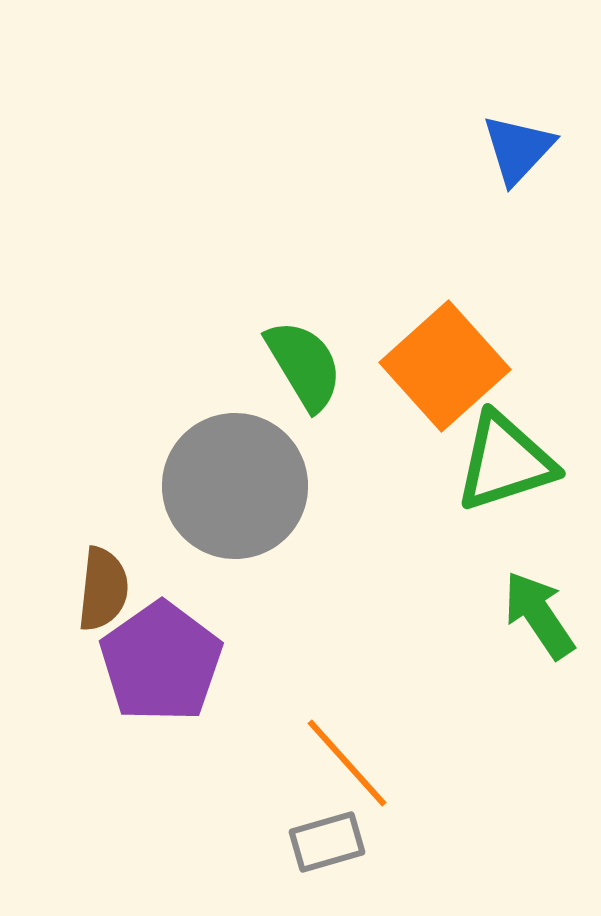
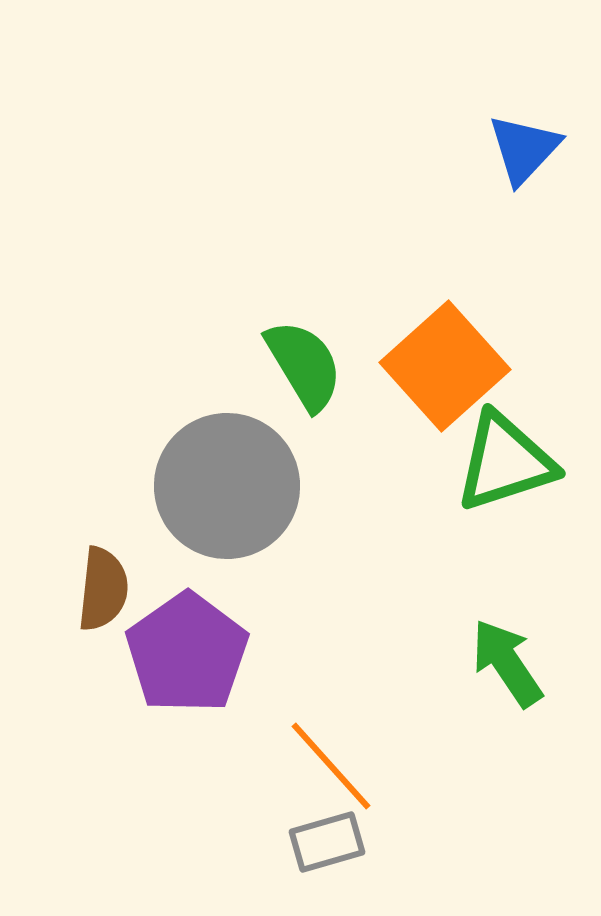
blue triangle: moved 6 px right
gray circle: moved 8 px left
green arrow: moved 32 px left, 48 px down
purple pentagon: moved 26 px right, 9 px up
orange line: moved 16 px left, 3 px down
